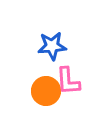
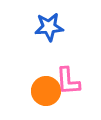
blue star: moved 3 px left, 19 px up
